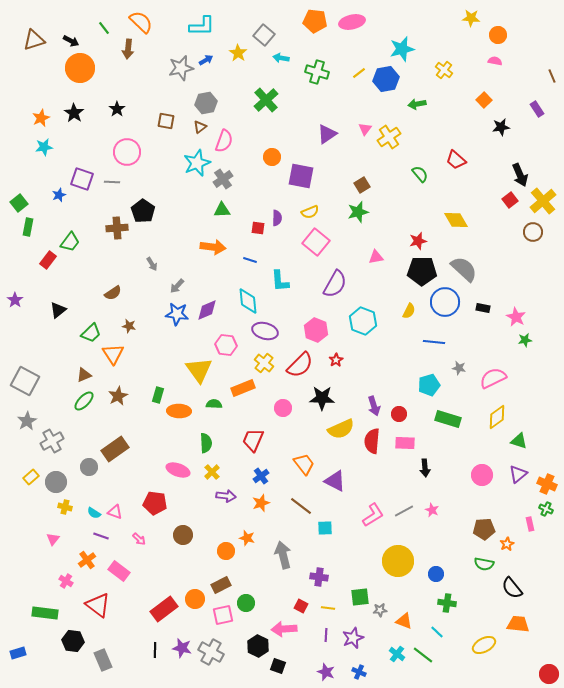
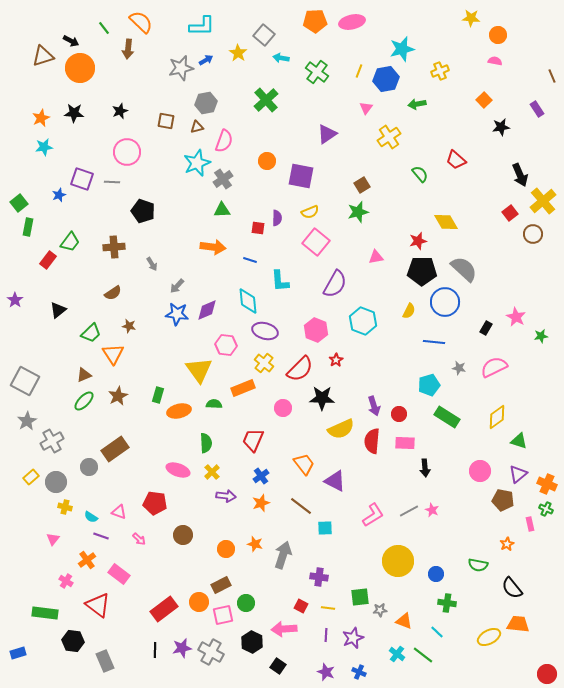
orange pentagon at (315, 21): rotated 10 degrees counterclockwise
brown triangle at (34, 40): moved 9 px right, 16 px down
yellow cross at (444, 70): moved 4 px left, 1 px down; rotated 30 degrees clockwise
green cross at (317, 72): rotated 20 degrees clockwise
yellow line at (359, 73): moved 2 px up; rotated 32 degrees counterclockwise
black star at (117, 109): moved 3 px right, 2 px down; rotated 14 degrees clockwise
black star at (74, 113): rotated 30 degrees counterclockwise
brown triangle at (200, 127): moved 3 px left; rotated 24 degrees clockwise
pink triangle at (365, 129): moved 1 px right, 21 px up
orange circle at (272, 157): moved 5 px left, 4 px down
red square at (510, 200): moved 13 px down
black pentagon at (143, 211): rotated 15 degrees counterclockwise
yellow diamond at (456, 220): moved 10 px left, 2 px down
brown cross at (117, 228): moved 3 px left, 19 px down
brown circle at (533, 232): moved 2 px down
black rectangle at (483, 308): moved 3 px right, 20 px down; rotated 72 degrees counterclockwise
green star at (525, 340): moved 16 px right, 4 px up
red semicircle at (300, 365): moved 4 px down
pink semicircle at (493, 378): moved 1 px right, 11 px up
orange ellipse at (179, 411): rotated 15 degrees counterclockwise
green rectangle at (448, 419): moved 1 px left, 2 px up; rotated 15 degrees clockwise
pink circle at (482, 475): moved 2 px left, 4 px up
gray line at (404, 511): moved 5 px right
pink triangle at (115, 512): moved 4 px right
cyan semicircle at (94, 513): moved 3 px left, 4 px down
brown pentagon at (484, 529): moved 19 px right, 29 px up; rotated 15 degrees clockwise
orange star at (247, 538): moved 8 px right, 6 px down
orange circle at (226, 551): moved 2 px up
gray arrow at (283, 555): rotated 32 degrees clockwise
green semicircle at (484, 564): moved 6 px left, 1 px down
pink rectangle at (119, 571): moved 3 px down
orange circle at (195, 599): moved 4 px right, 3 px down
yellow ellipse at (484, 645): moved 5 px right, 8 px up
black hexagon at (258, 646): moved 6 px left, 4 px up
purple star at (182, 648): rotated 24 degrees counterclockwise
gray rectangle at (103, 660): moved 2 px right, 1 px down
black square at (278, 666): rotated 14 degrees clockwise
red circle at (549, 674): moved 2 px left
